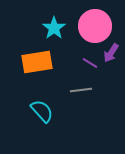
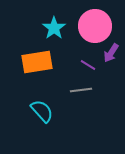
purple line: moved 2 px left, 2 px down
